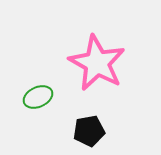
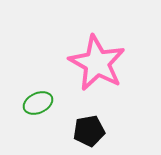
green ellipse: moved 6 px down
